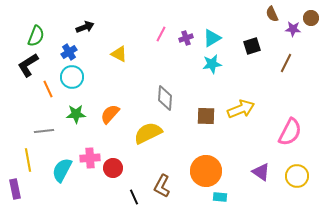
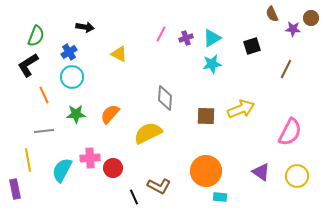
black arrow: rotated 30 degrees clockwise
brown line: moved 6 px down
orange line: moved 4 px left, 6 px down
brown L-shape: moved 3 px left; rotated 90 degrees counterclockwise
